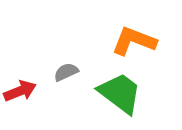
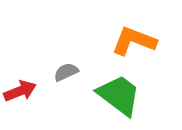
green trapezoid: moved 1 px left, 2 px down
